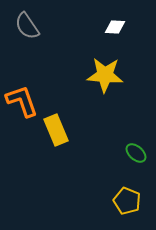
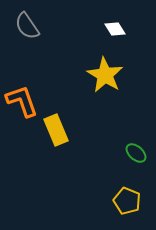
white diamond: moved 2 px down; rotated 55 degrees clockwise
yellow star: rotated 27 degrees clockwise
